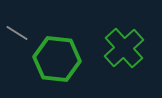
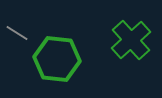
green cross: moved 7 px right, 8 px up
